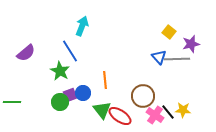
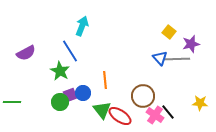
purple semicircle: rotated 12 degrees clockwise
blue triangle: moved 1 px right, 1 px down
yellow star: moved 17 px right, 7 px up
